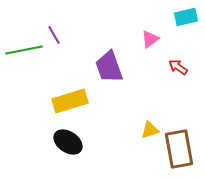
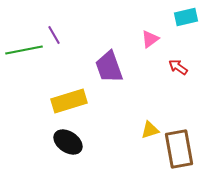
yellow rectangle: moved 1 px left
